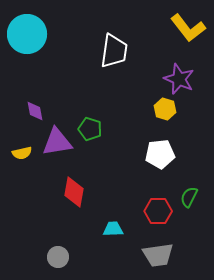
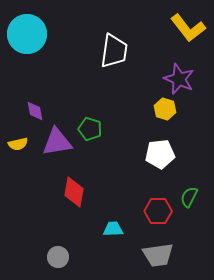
yellow semicircle: moved 4 px left, 9 px up
